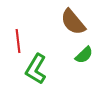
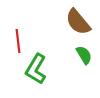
brown semicircle: moved 5 px right
green semicircle: rotated 78 degrees counterclockwise
